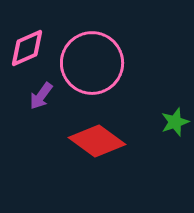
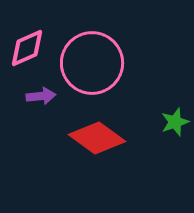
purple arrow: rotated 132 degrees counterclockwise
red diamond: moved 3 px up
